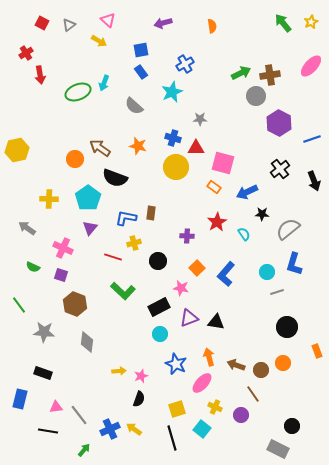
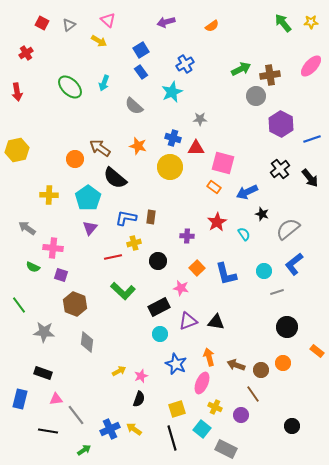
yellow star at (311, 22): rotated 24 degrees clockwise
purple arrow at (163, 23): moved 3 px right, 1 px up
orange semicircle at (212, 26): rotated 64 degrees clockwise
blue square at (141, 50): rotated 21 degrees counterclockwise
green arrow at (241, 73): moved 4 px up
red arrow at (40, 75): moved 23 px left, 17 px down
green ellipse at (78, 92): moved 8 px left, 5 px up; rotated 65 degrees clockwise
purple hexagon at (279, 123): moved 2 px right, 1 px down
yellow circle at (176, 167): moved 6 px left
black semicircle at (115, 178): rotated 20 degrees clockwise
black arrow at (314, 181): moved 4 px left, 3 px up; rotated 18 degrees counterclockwise
yellow cross at (49, 199): moved 4 px up
brown rectangle at (151, 213): moved 4 px down
black star at (262, 214): rotated 16 degrees clockwise
pink cross at (63, 248): moved 10 px left; rotated 18 degrees counterclockwise
red line at (113, 257): rotated 30 degrees counterclockwise
blue L-shape at (294, 264): rotated 35 degrees clockwise
cyan circle at (267, 272): moved 3 px left, 1 px up
blue L-shape at (226, 274): rotated 55 degrees counterclockwise
purple triangle at (189, 318): moved 1 px left, 3 px down
orange rectangle at (317, 351): rotated 32 degrees counterclockwise
yellow arrow at (119, 371): rotated 24 degrees counterclockwise
pink ellipse at (202, 383): rotated 20 degrees counterclockwise
pink triangle at (56, 407): moved 8 px up
gray line at (79, 415): moved 3 px left
gray rectangle at (278, 449): moved 52 px left
green arrow at (84, 450): rotated 16 degrees clockwise
